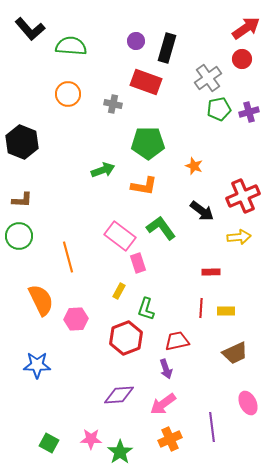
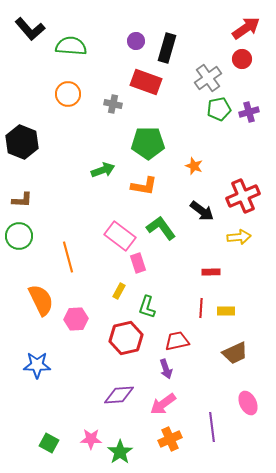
green L-shape at (146, 309): moved 1 px right, 2 px up
red hexagon at (126, 338): rotated 8 degrees clockwise
